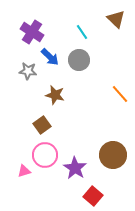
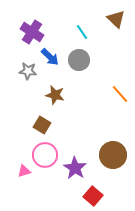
brown square: rotated 24 degrees counterclockwise
